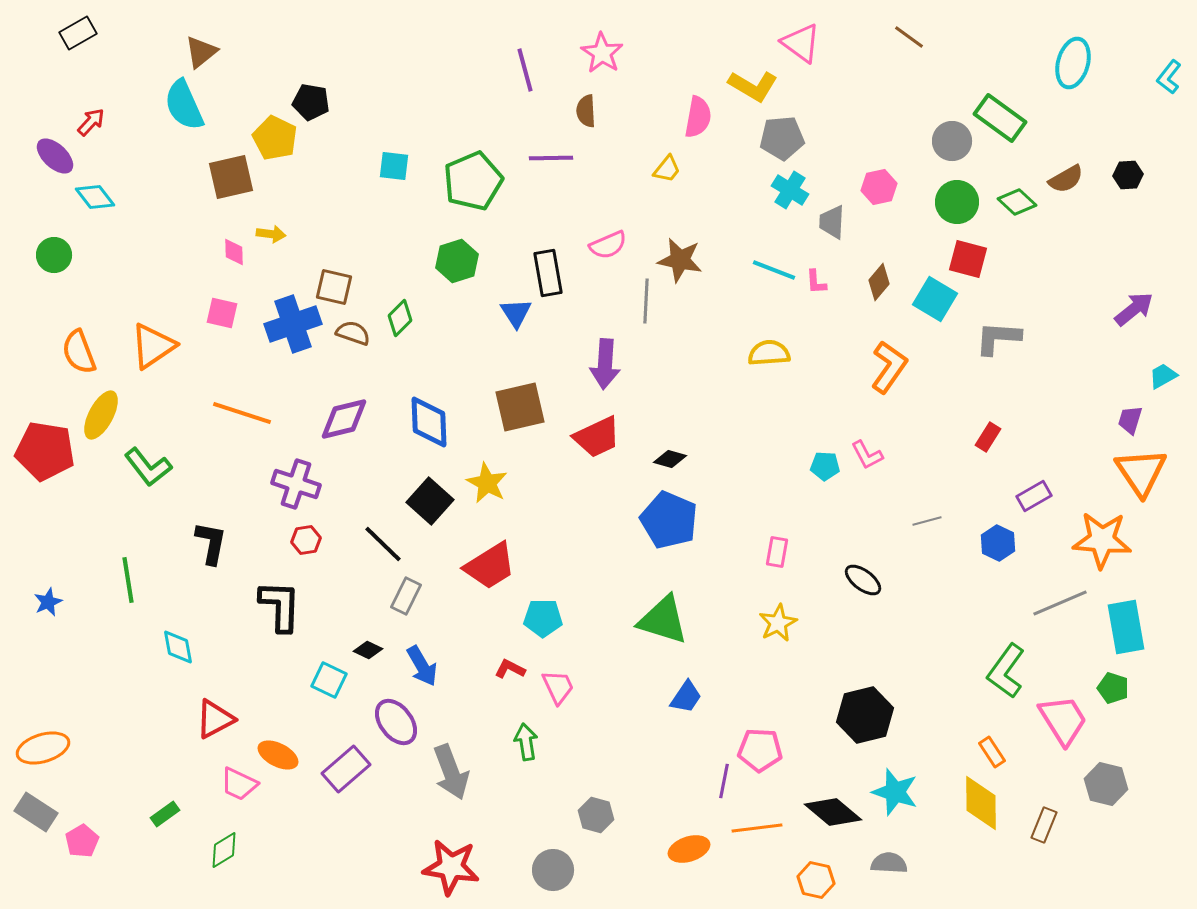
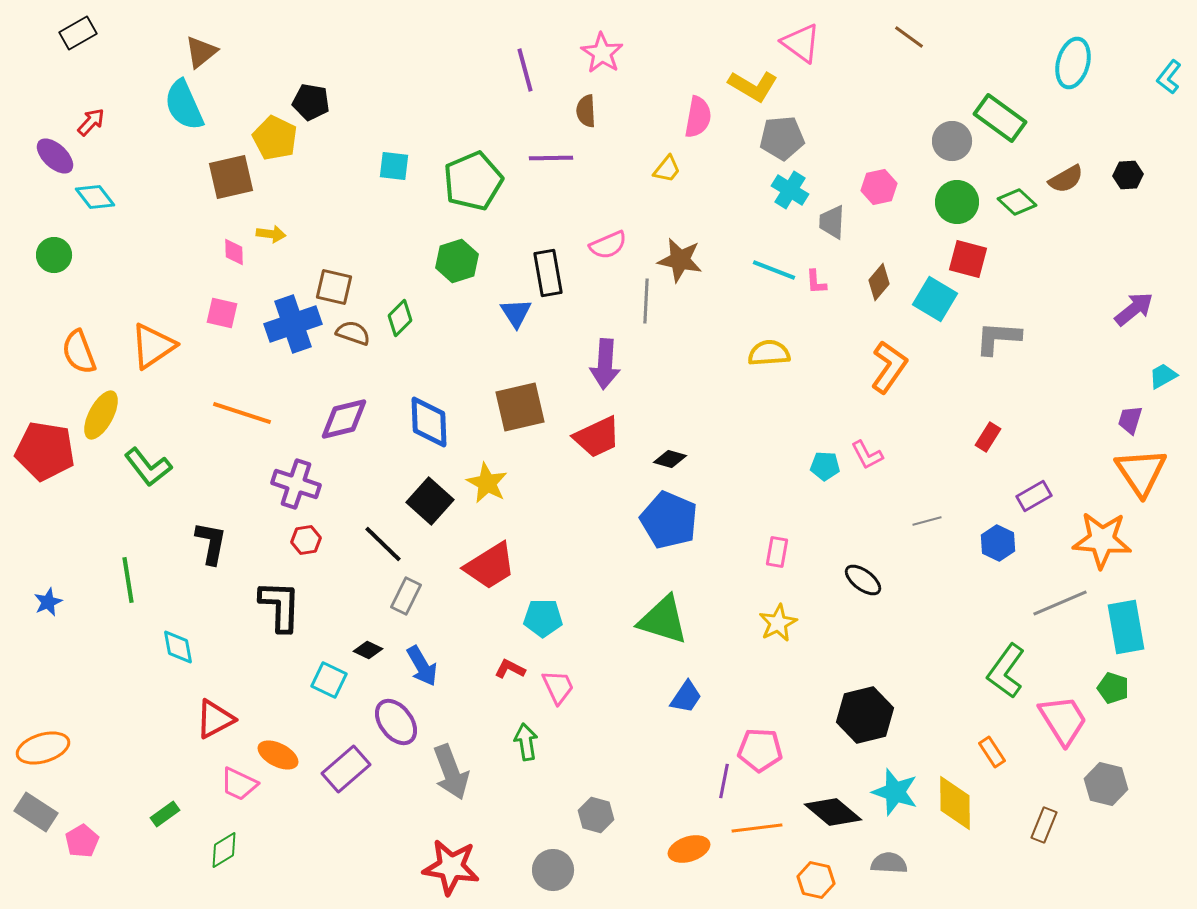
yellow diamond at (981, 803): moved 26 px left
